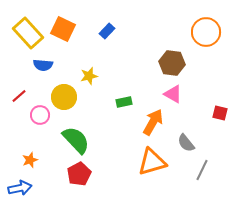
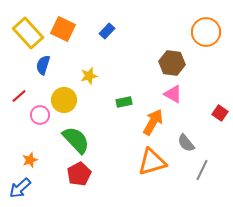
blue semicircle: rotated 102 degrees clockwise
yellow circle: moved 3 px down
red square: rotated 21 degrees clockwise
blue arrow: rotated 150 degrees clockwise
